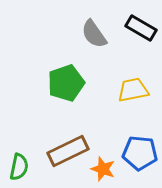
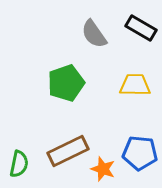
yellow trapezoid: moved 2 px right, 5 px up; rotated 12 degrees clockwise
green semicircle: moved 3 px up
